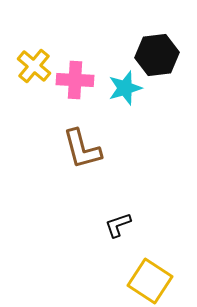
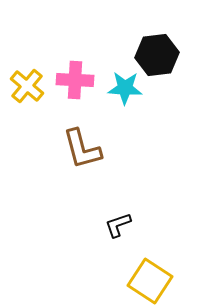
yellow cross: moved 7 px left, 20 px down
cyan star: rotated 20 degrees clockwise
